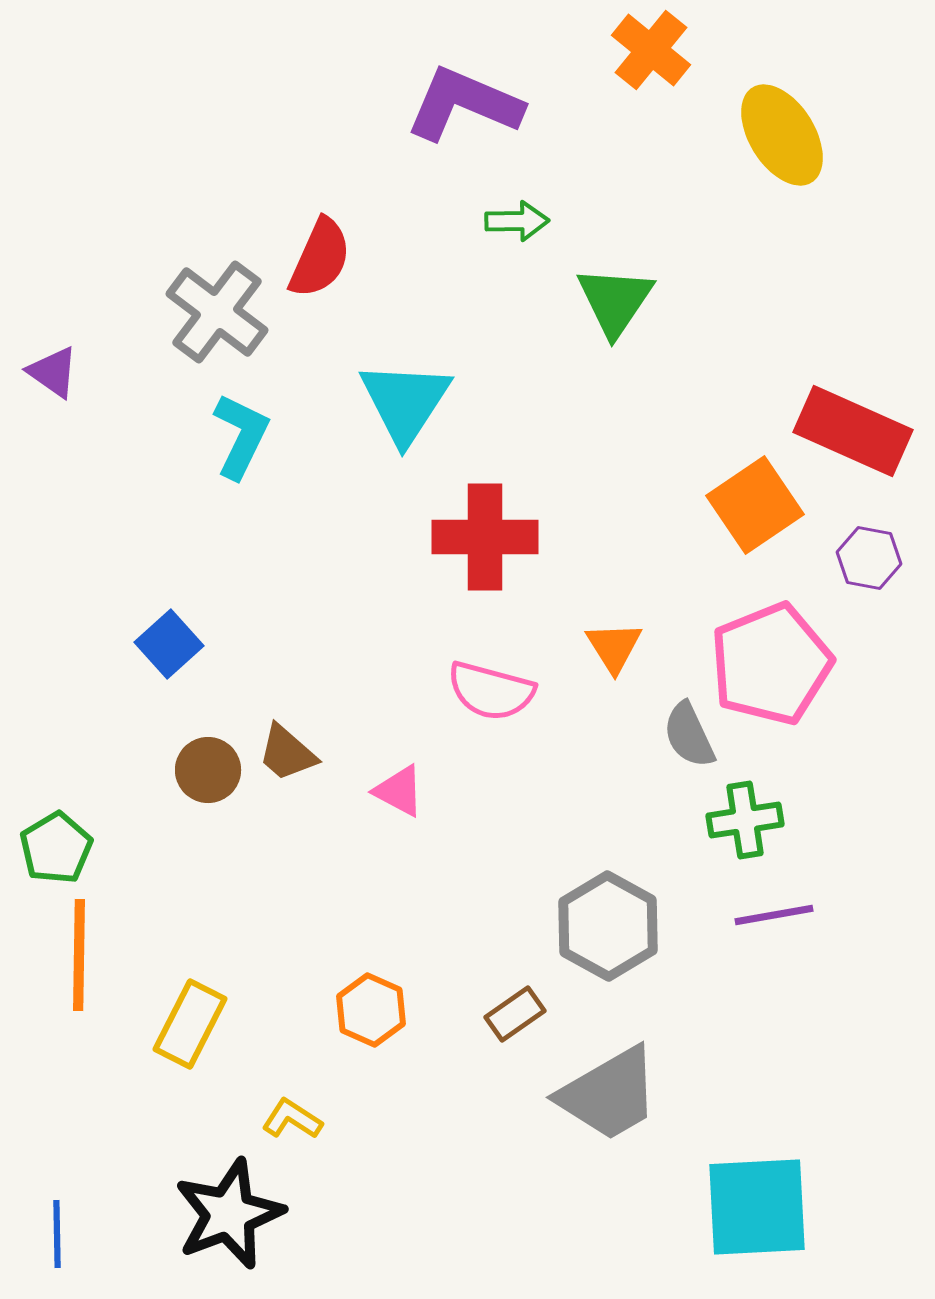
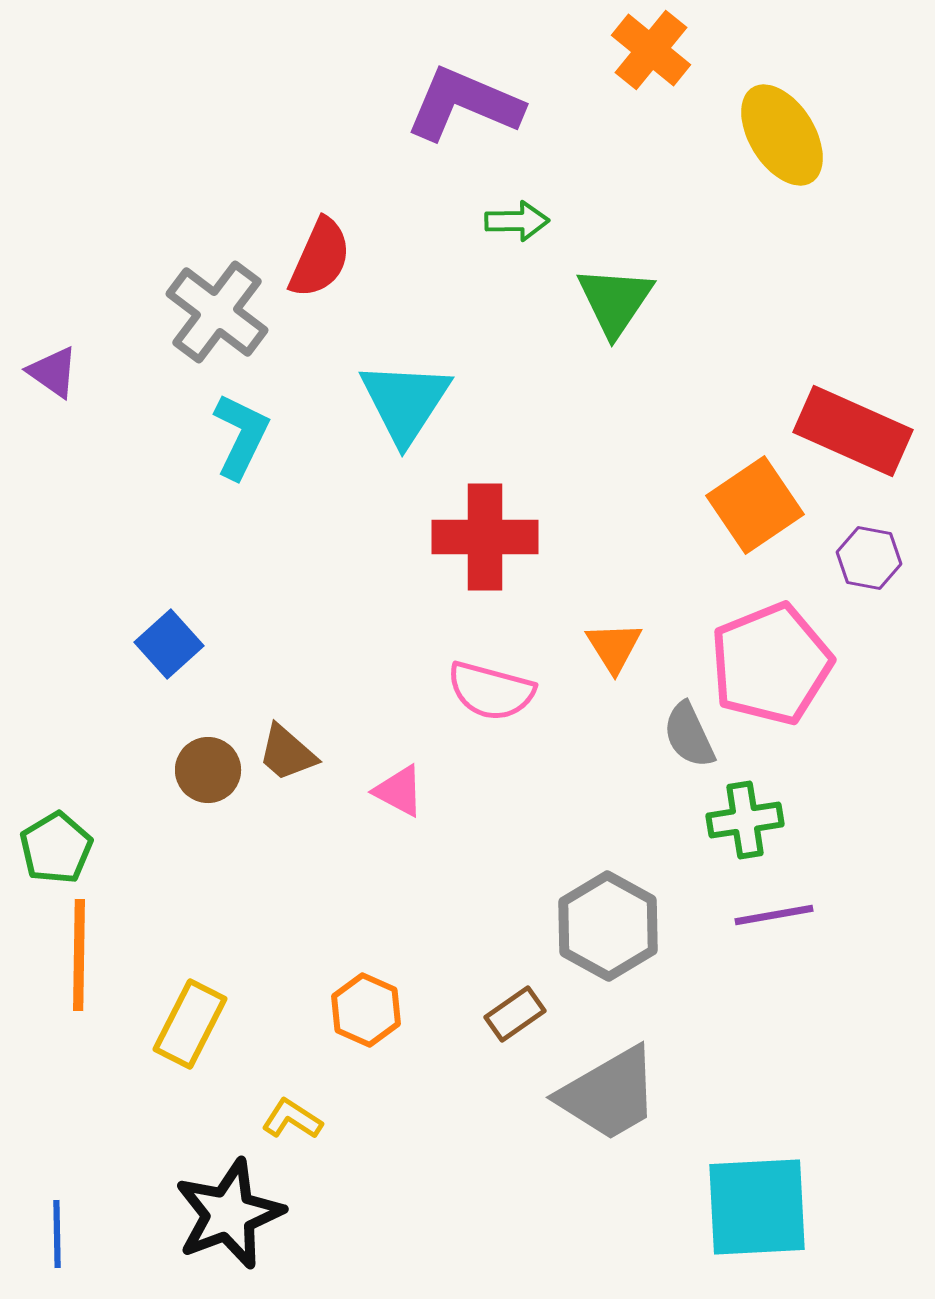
orange hexagon: moved 5 px left
